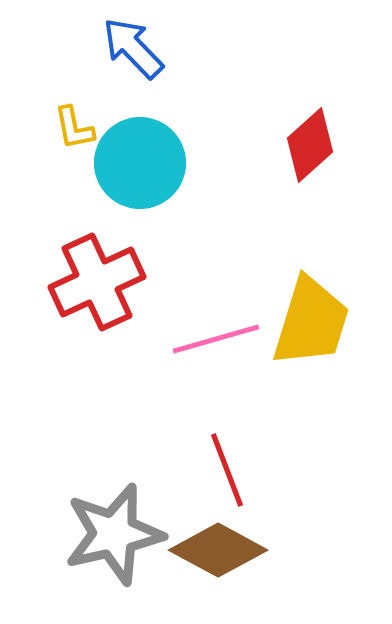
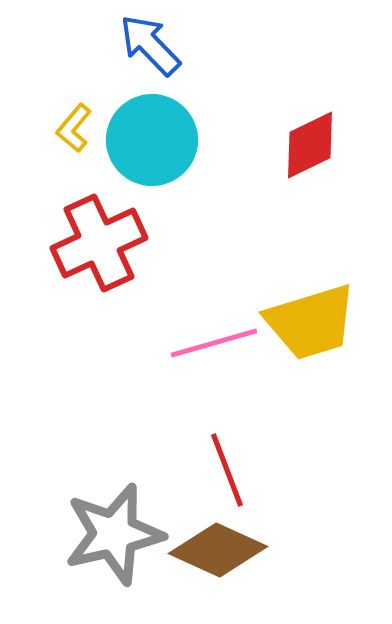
blue arrow: moved 17 px right, 3 px up
yellow L-shape: rotated 51 degrees clockwise
red diamond: rotated 16 degrees clockwise
cyan circle: moved 12 px right, 23 px up
red cross: moved 2 px right, 39 px up
yellow trapezoid: rotated 56 degrees clockwise
pink line: moved 2 px left, 4 px down
brown diamond: rotated 4 degrees counterclockwise
